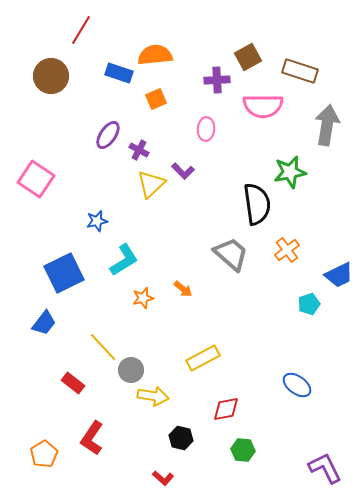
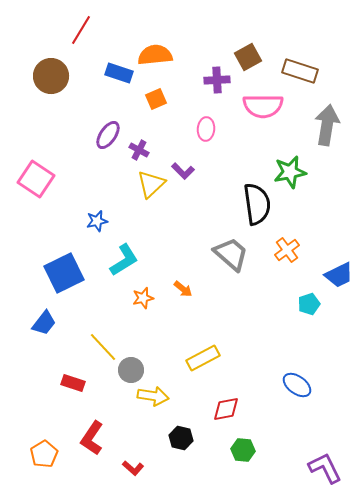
red rectangle at (73, 383): rotated 20 degrees counterclockwise
red L-shape at (163, 478): moved 30 px left, 10 px up
